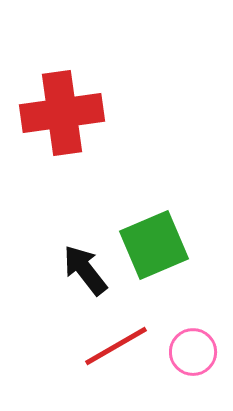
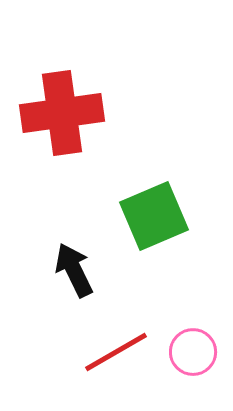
green square: moved 29 px up
black arrow: moved 11 px left; rotated 12 degrees clockwise
red line: moved 6 px down
